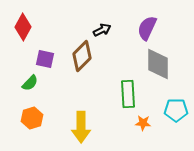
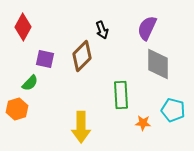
black arrow: rotated 96 degrees clockwise
green rectangle: moved 7 px left, 1 px down
cyan pentagon: moved 3 px left; rotated 15 degrees clockwise
orange hexagon: moved 15 px left, 9 px up
